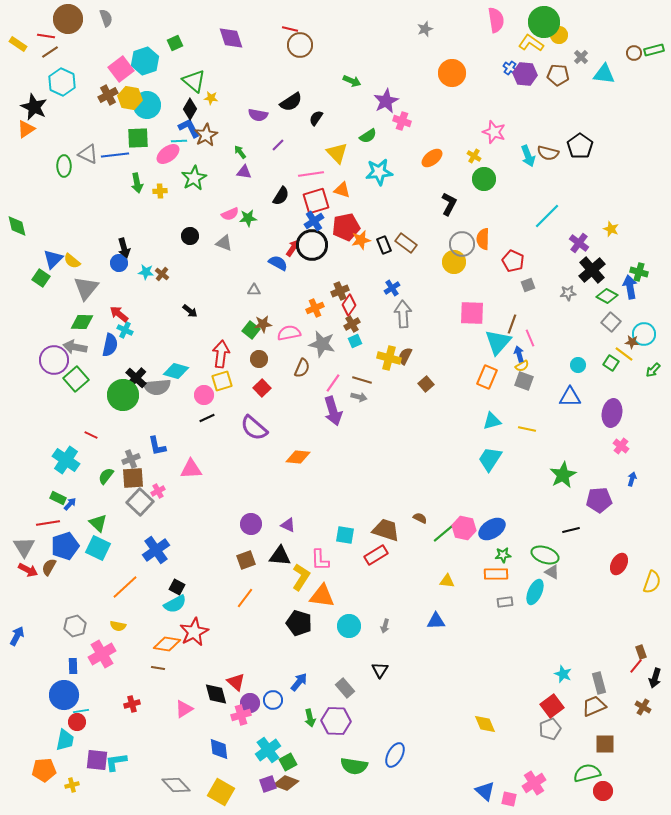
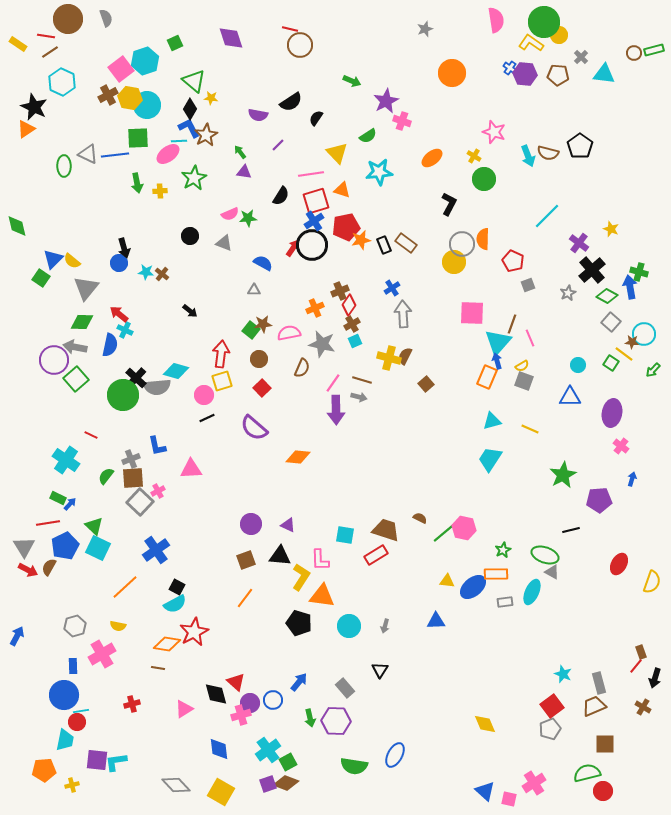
blue semicircle at (278, 263): moved 15 px left
gray star at (568, 293): rotated 21 degrees counterclockwise
blue arrow at (519, 354): moved 22 px left, 7 px down
purple arrow at (333, 411): moved 3 px right, 1 px up; rotated 16 degrees clockwise
yellow line at (527, 429): moved 3 px right; rotated 12 degrees clockwise
green triangle at (98, 523): moved 4 px left, 3 px down
blue ellipse at (492, 529): moved 19 px left, 58 px down; rotated 8 degrees counterclockwise
blue pentagon at (65, 546): rotated 8 degrees counterclockwise
green star at (503, 555): moved 5 px up; rotated 21 degrees counterclockwise
cyan ellipse at (535, 592): moved 3 px left
